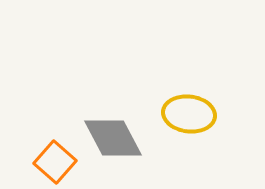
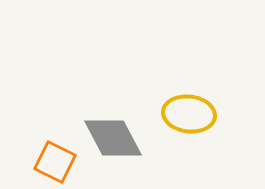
orange square: rotated 15 degrees counterclockwise
